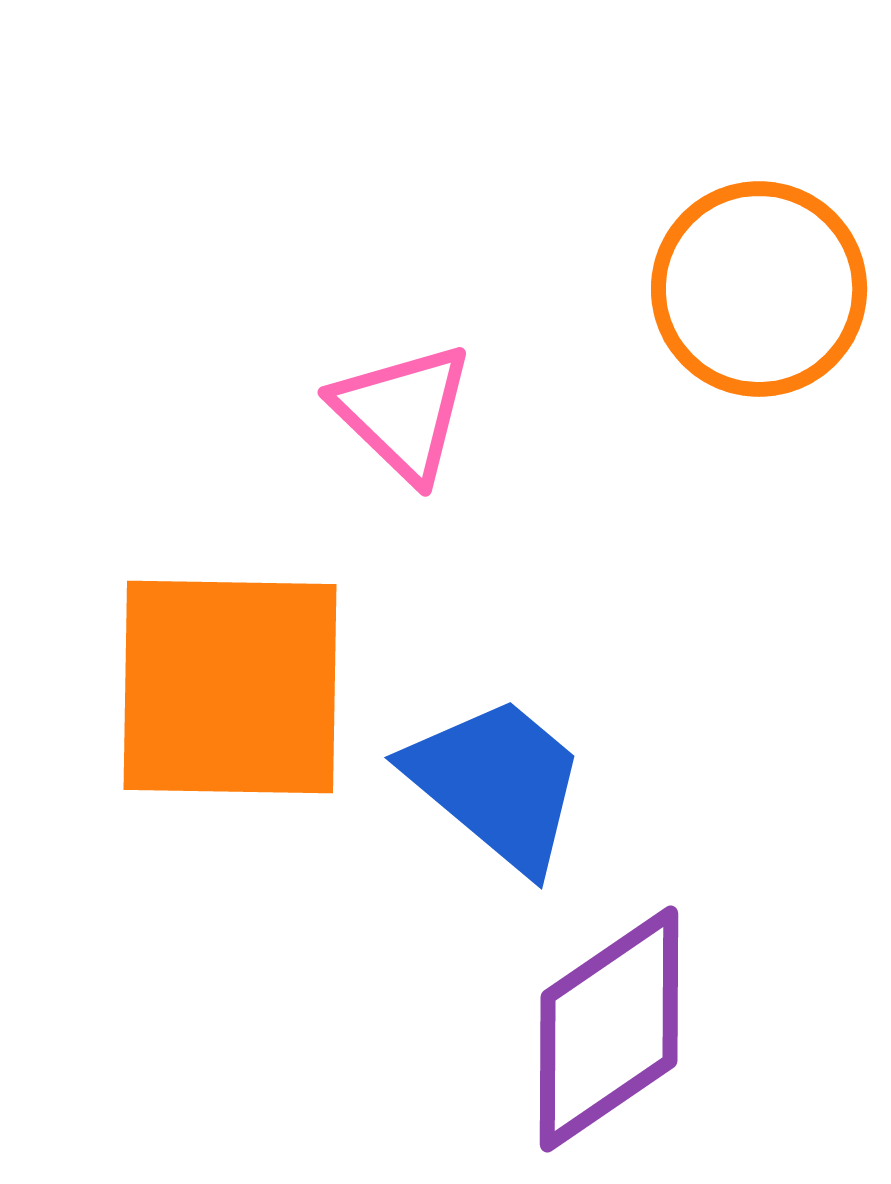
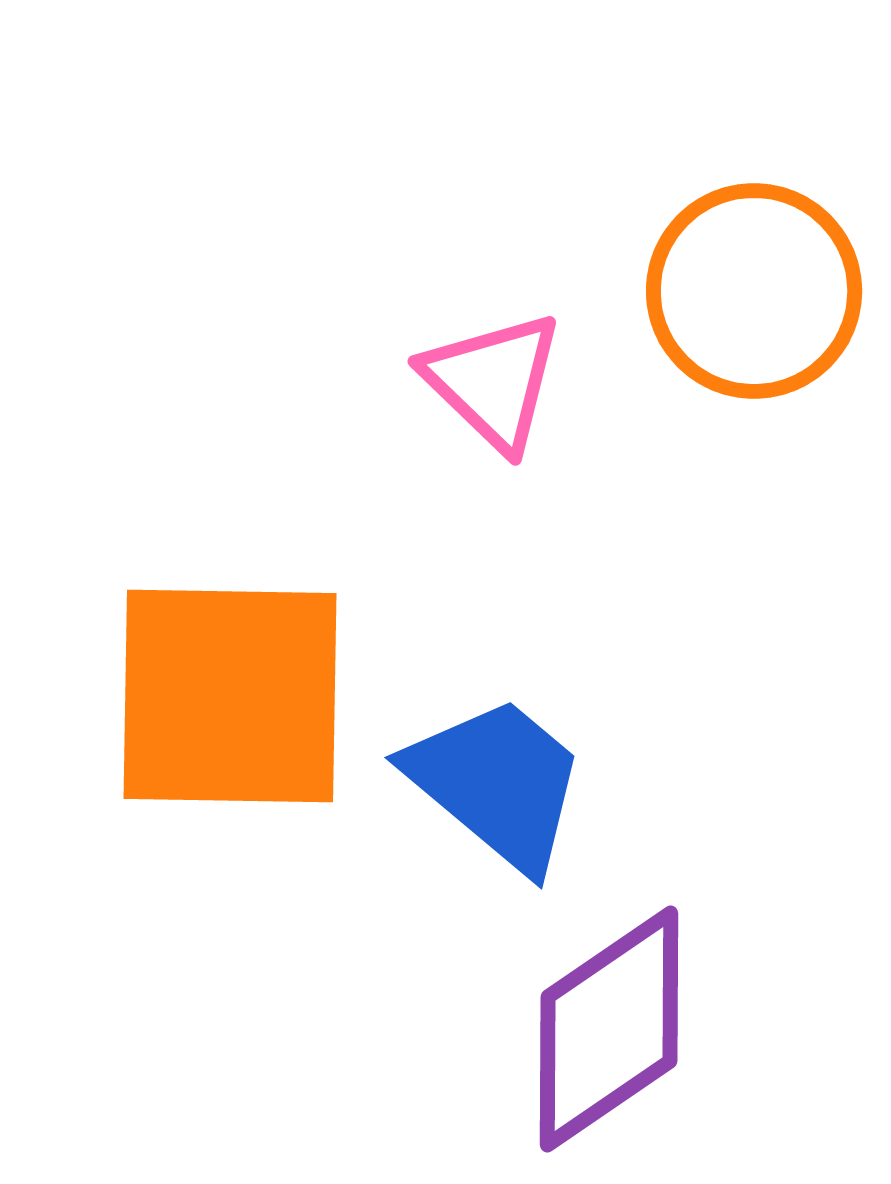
orange circle: moved 5 px left, 2 px down
pink triangle: moved 90 px right, 31 px up
orange square: moved 9 px down
